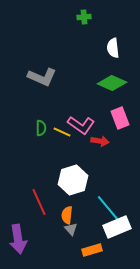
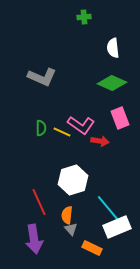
purple arrow: moved 16 px right
orange rectangle: moved 2 px up; rotated 42 degrees clockwise
